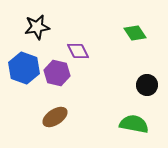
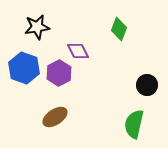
green diamond: moved 16 px left, 4 px up; rotated 55 degrees clockwise
purple hexagon: moved 2 px right; rotated 20 degrees clockwise
green semicircle: rotated 88 degrees counterclockwise
